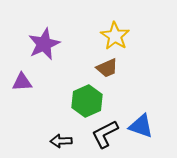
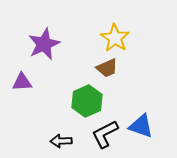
yellow star: moved 2 px down
